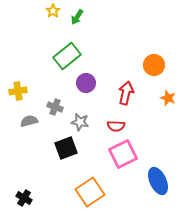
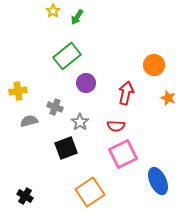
gray star: rotated 24 degrees clockwise
black cross: moved 1 px right, 2 px up
